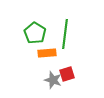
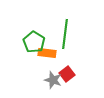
green pentagon: moved 1 px left, 9 px down
orange rectangle: rotated 12 degrees clockwise
red square: rotated 21 degrees counterclockwise
